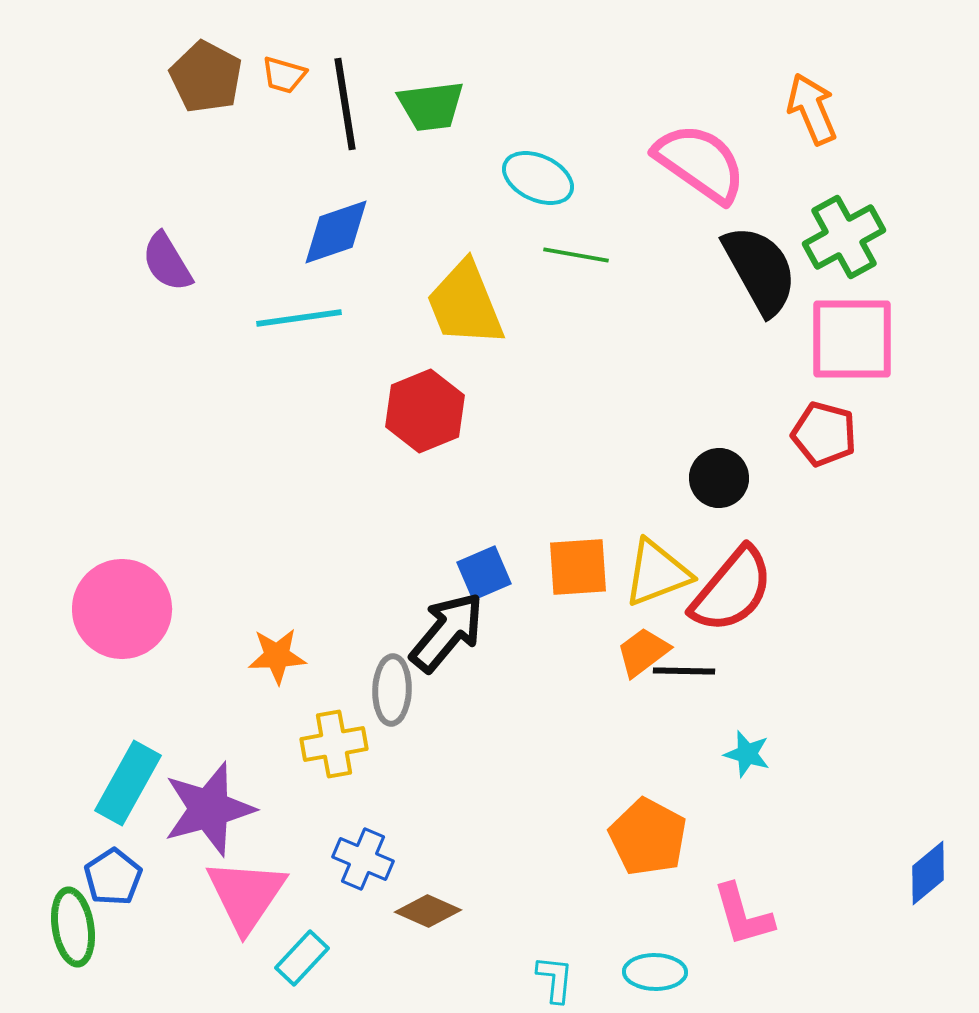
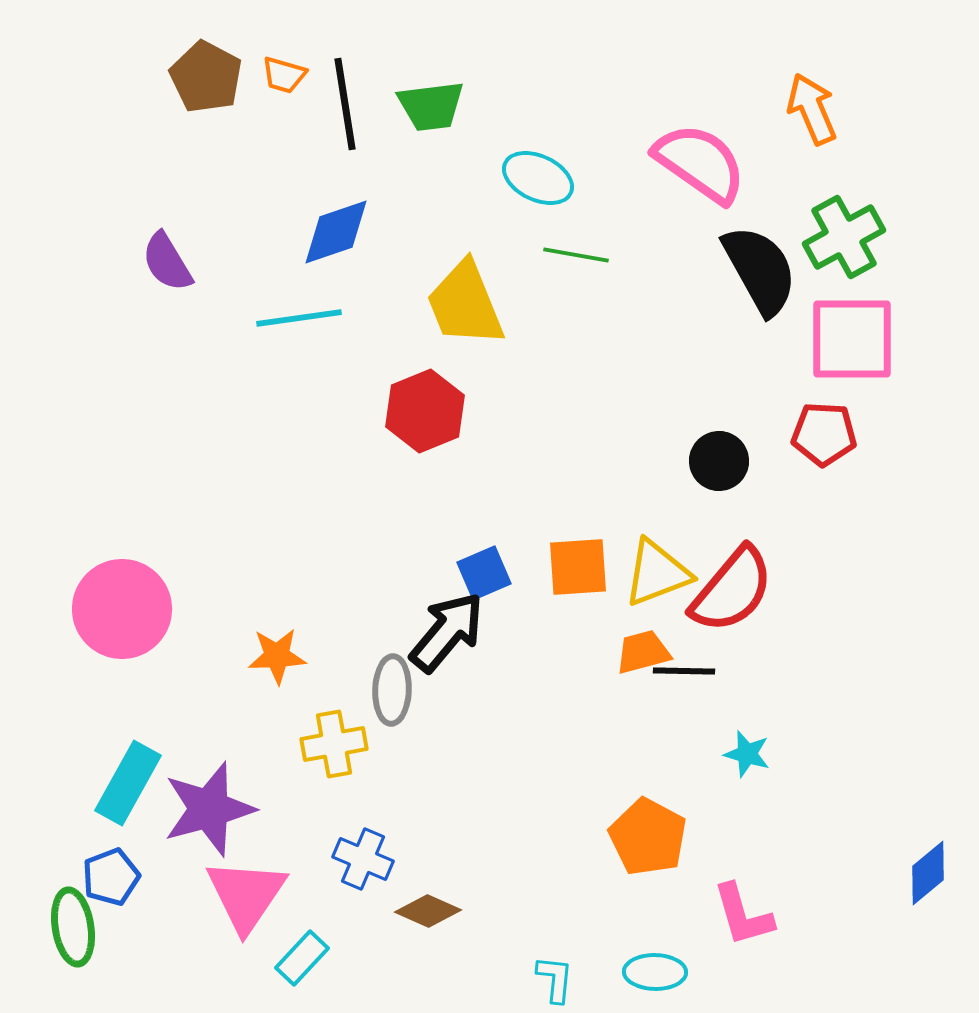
red pentagon at (824, 434): rotated 12 degrees counterclockwise
black circle at (719, 478): moved 17 px up
orange trapezoid at (643, 652): rotated 22 degrees clockwise
blue pentagon at (113, 877): moved 2 px left; rotated 12 degrees clockwise
